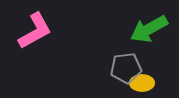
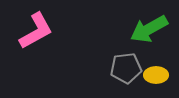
pink L-shape: moved 1 px right
yellow ellipse: moved 14 px right, 8 px up
